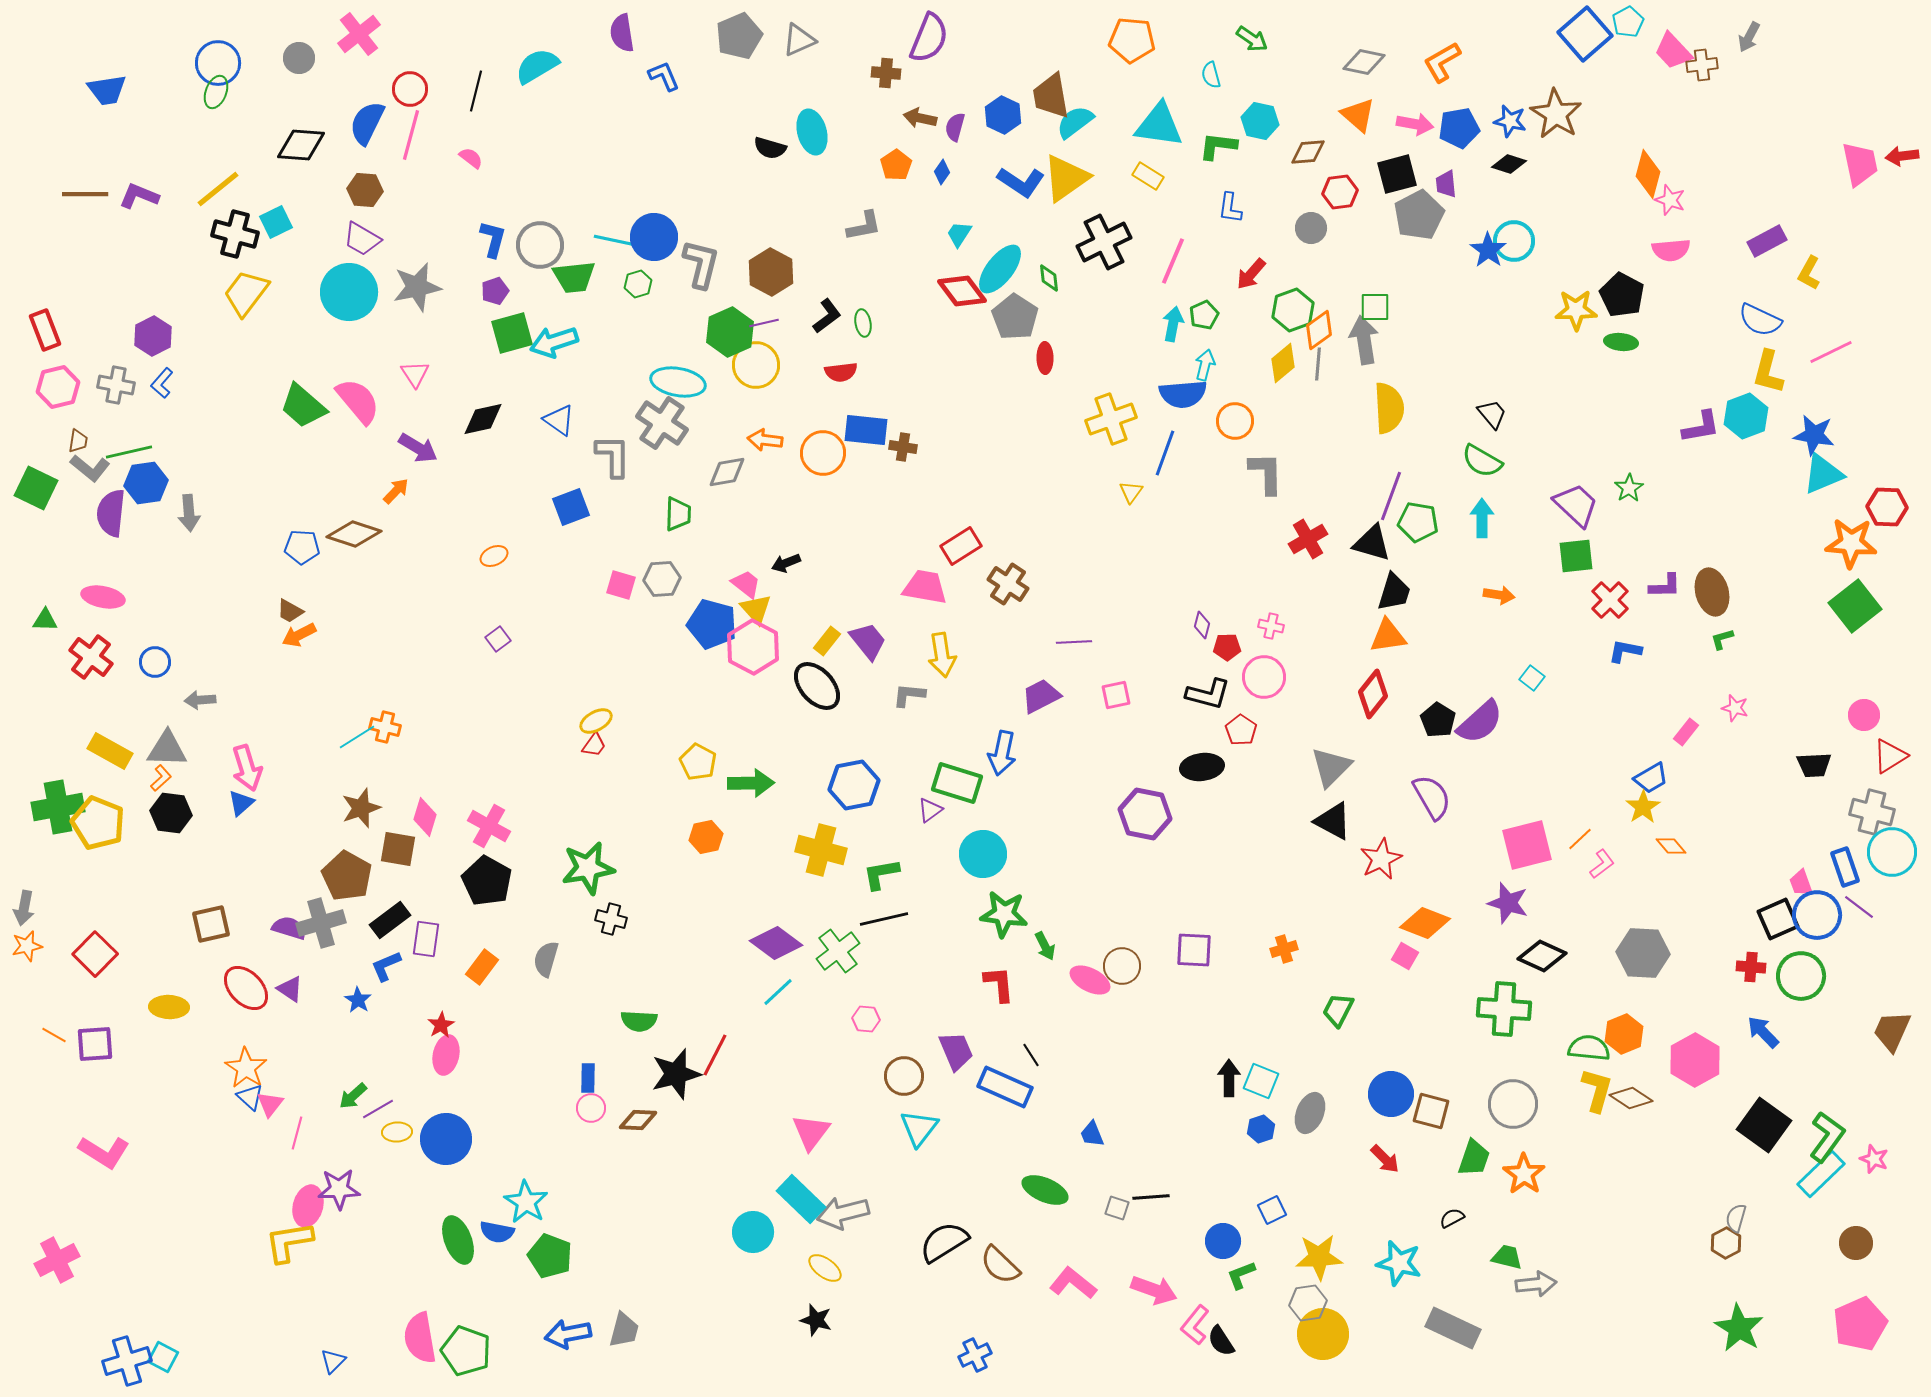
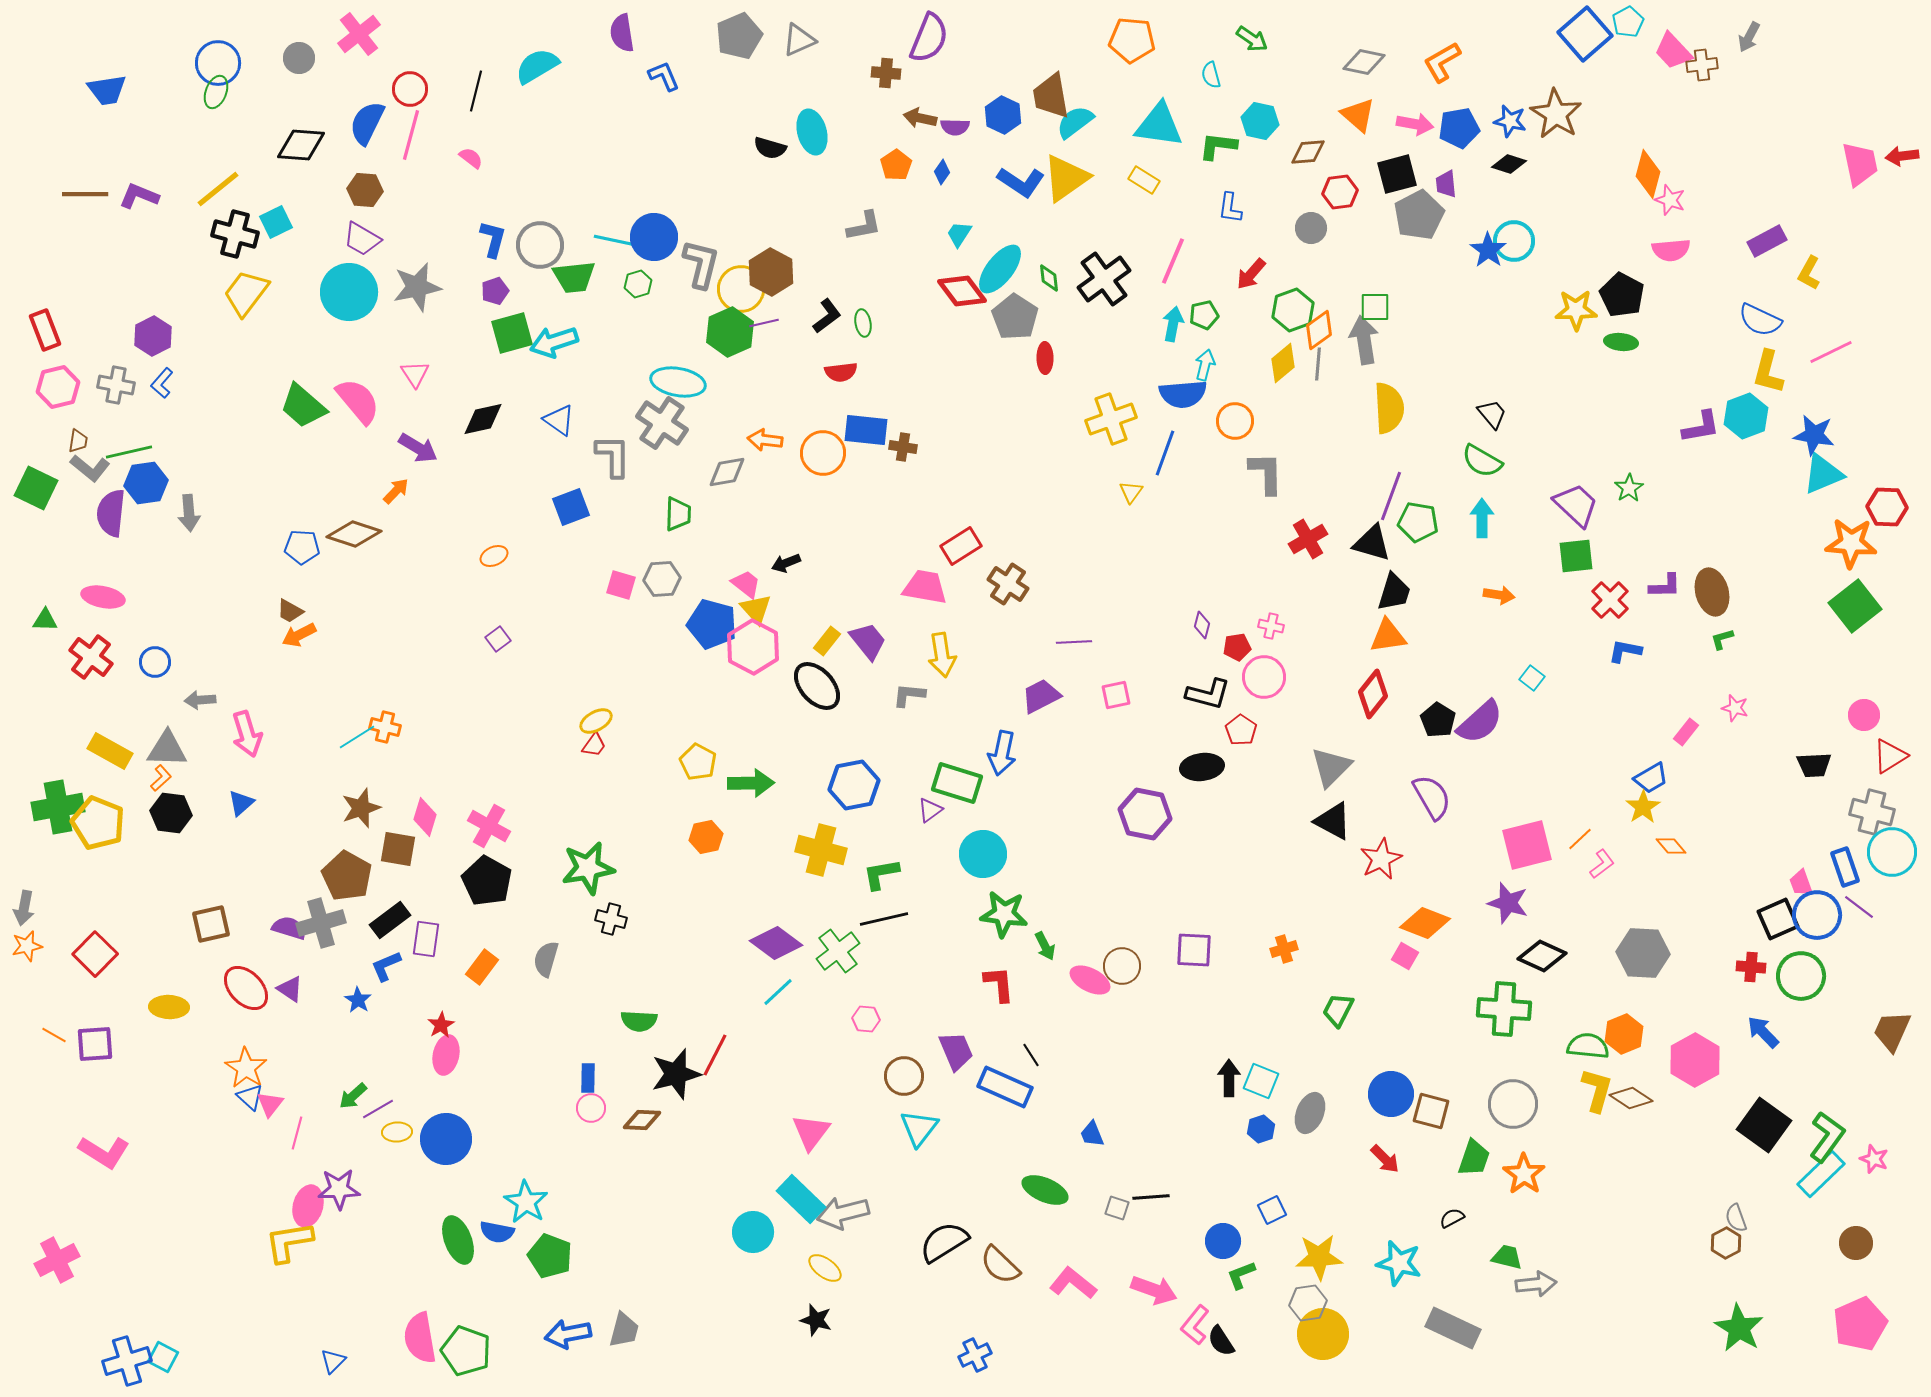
purple semicircle at (955, 127): rotated 104 degrees counterclockwise
yellow rectangle at (1148, 176): moved 4 px left, 4 px down
black cross at (1104, 242): moved 37 px down; rotated 10 degrees counterclockwise
green pentagon at (1204, 315): rotated 12 degrees clockwise
yellow circle at (756, 365): moved 15 px left, 76 px up
red pentagon at (1227, 647): moved 10 px right; rotated 8 degrees counterclockwise
pink arrow at (247, 768): moved 34 px up
green semicircle at (1589, 1048): moved 1 px left, 2 px up
brown diamond at (638, 1120): moved 4 px right
gray semicircle at (1736, 1218): rotated 36 degrees counterclockwise
